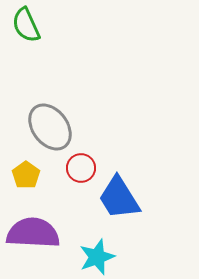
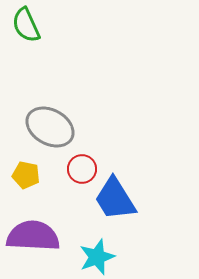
gray ellipse: rotated 24 degrees counterclockwise
red circle: moved 1 px right, 1 px down
yellow pentagon: rotated 24 degrees counterclockwise
blue trapezoid: moved 4 px left, 1 px down
purple semicircle: moved 3 px down
